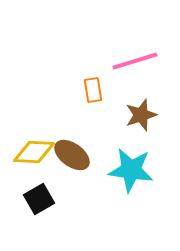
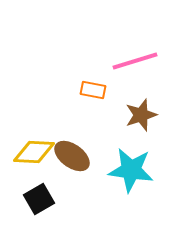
orange rectangle: rotated 70 degrees counterclockwise
brown ellipse: moved 1 px down
